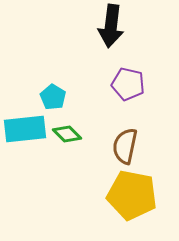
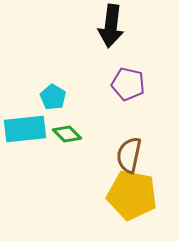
brown semicircle: moved 4 px right, 9 px down
